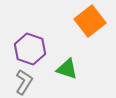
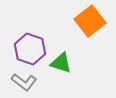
green triangle: moved 6 px left, 6 px up
gray L-shape: rotated 95 degrees clockwise
